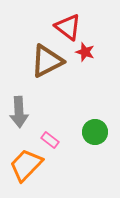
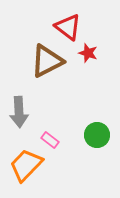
red star: moved 3 px right, 1 px down
green circle: moved 2 px right, 3 px down
